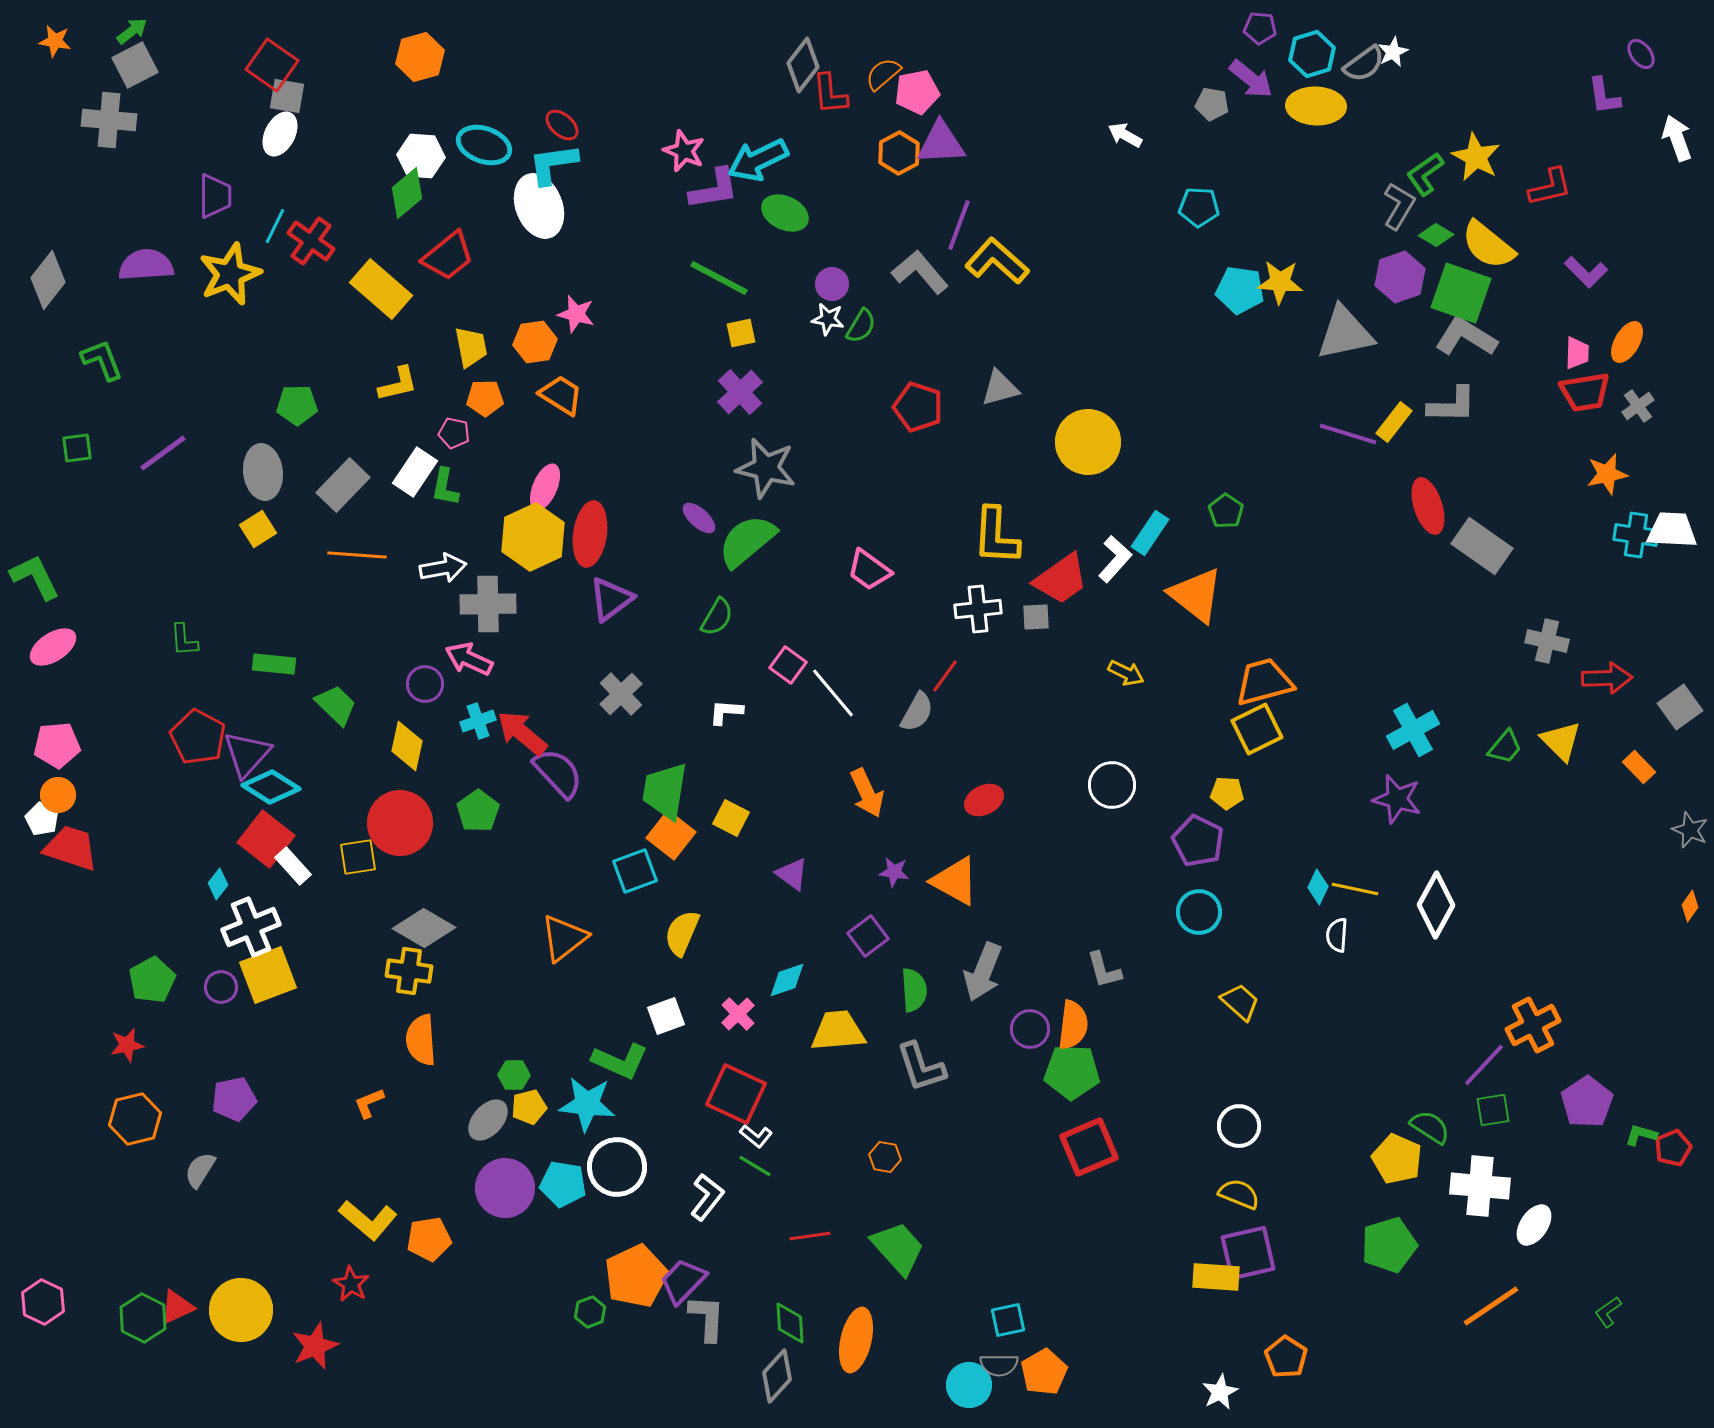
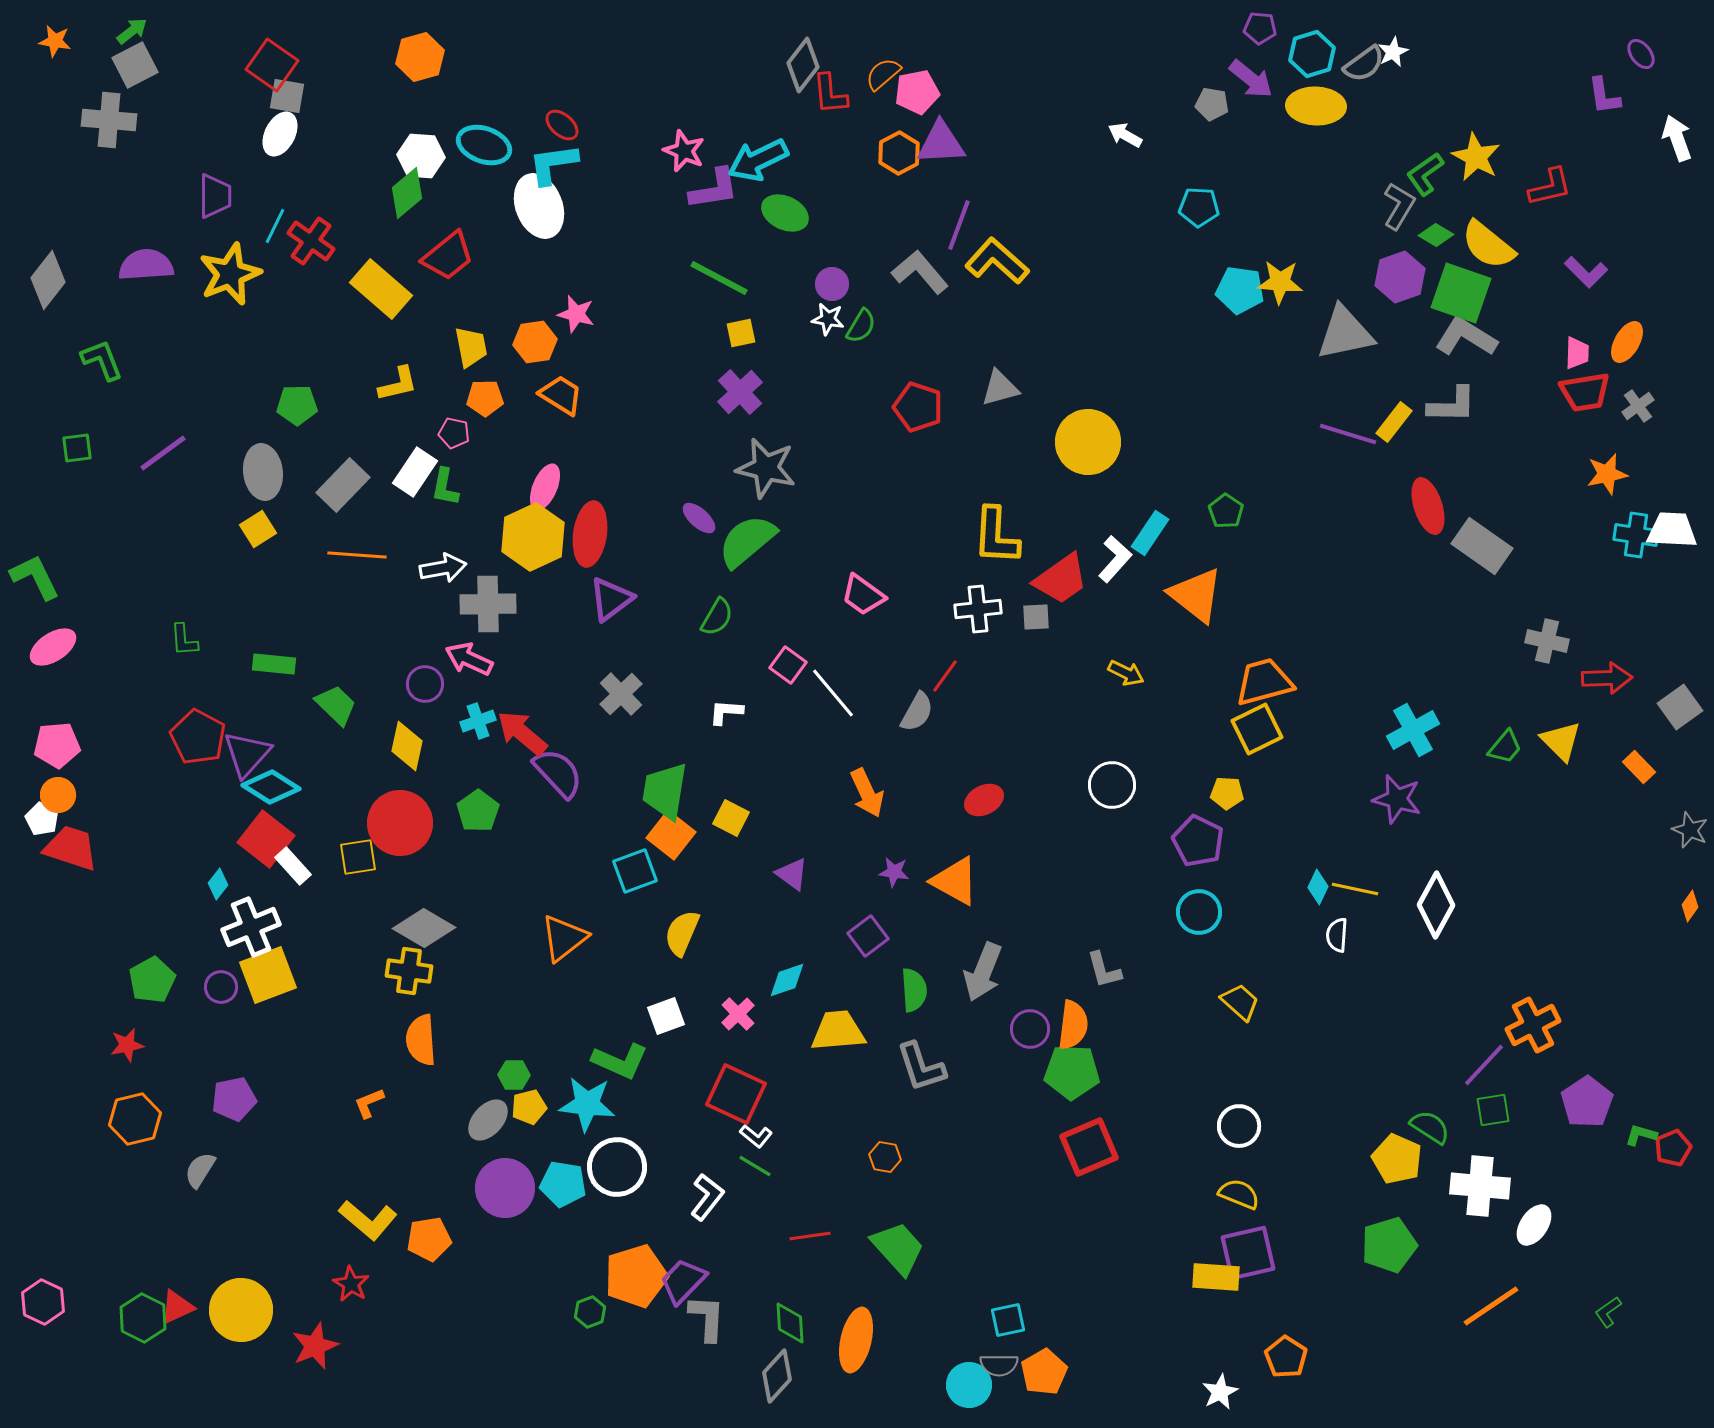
pink trapezoid at (869, 570): moved 6 px left, 25 px down
orange pentagon at (636, 1276): rotated 8 degrees clockwise
